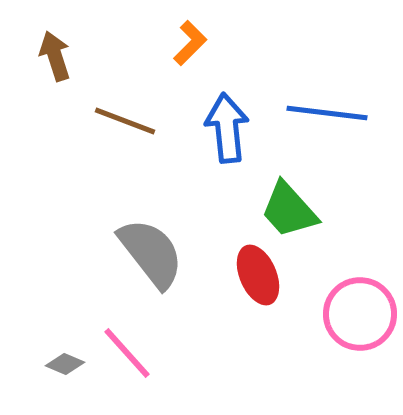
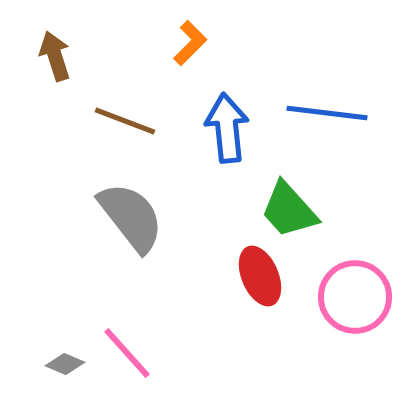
gray semicircle: moved 20 px left, 36 px up
red ellipse: moved 2 px right, 1 px down
pink circle: moved 5 px left, 17 px up
